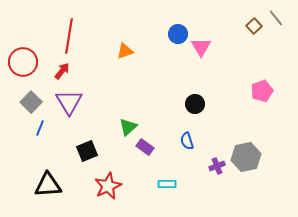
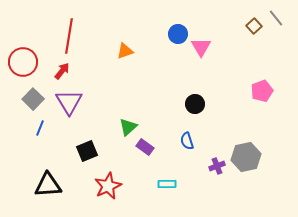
gray square: moved 2 px right, 3 px up
